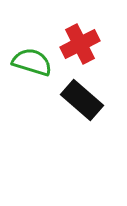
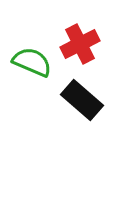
green semicircle: rotated 6 degrees clockwise
